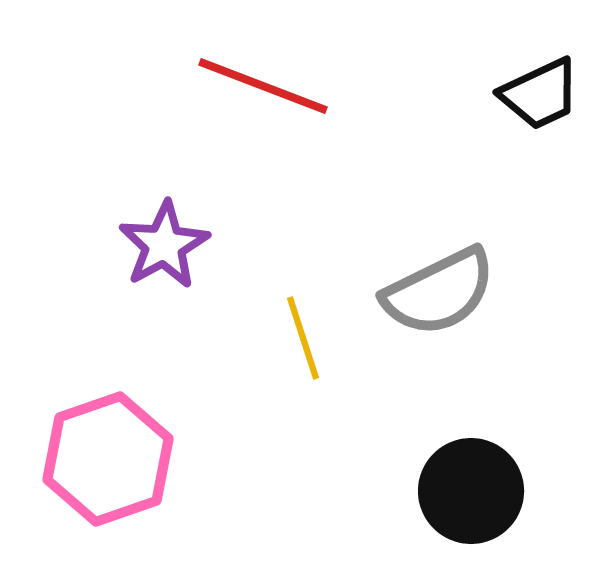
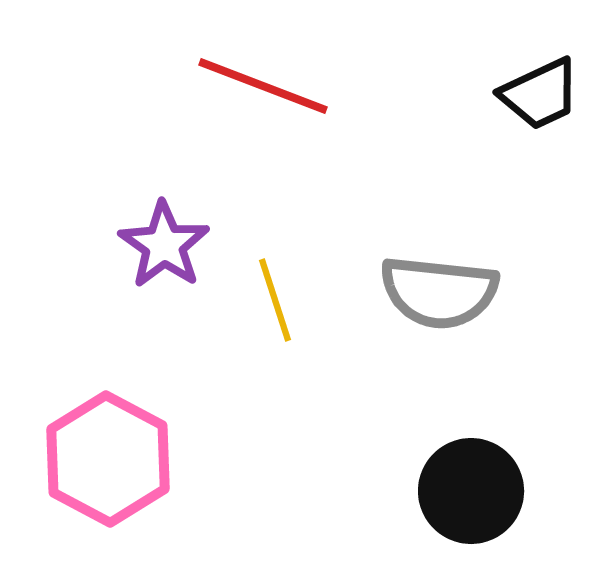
purple star: rotated 8 degrees counterclockwise
gray semicircle: rotated 32 degrees clockwise
yellow line: moved 28 px left, 38 px up
pink hexagon: rotated 13 degrees counterclockwise
